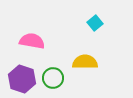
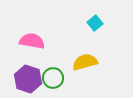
yellow semicircle: rotated 15 degrees counterclockwise
purple hexagon: moved 6 px right
